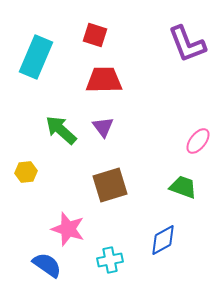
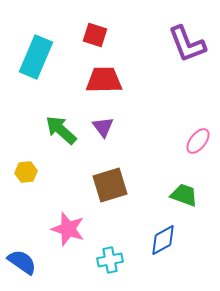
green trapezoid: moved 1 px right, 8 px down
blue semicircle: moved 25 px left, 3 px up
